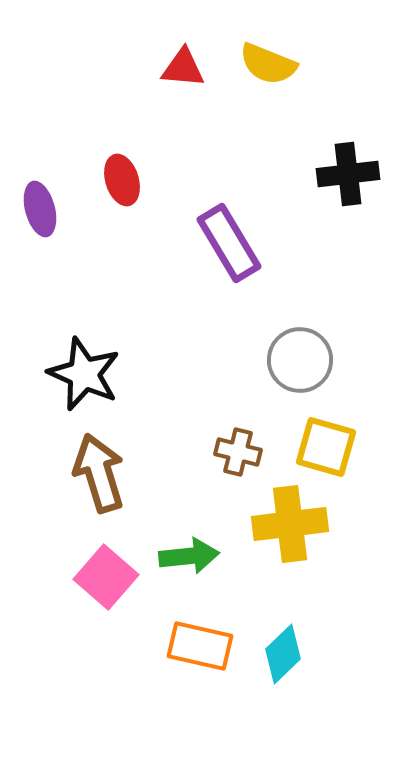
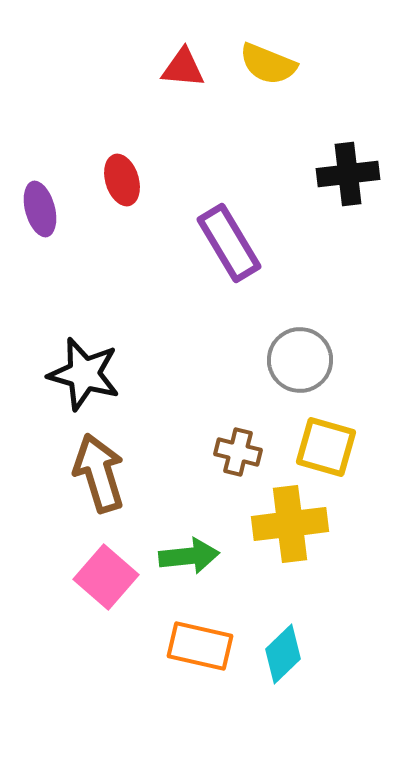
black star: rotated 8 degrees counterclockwise
